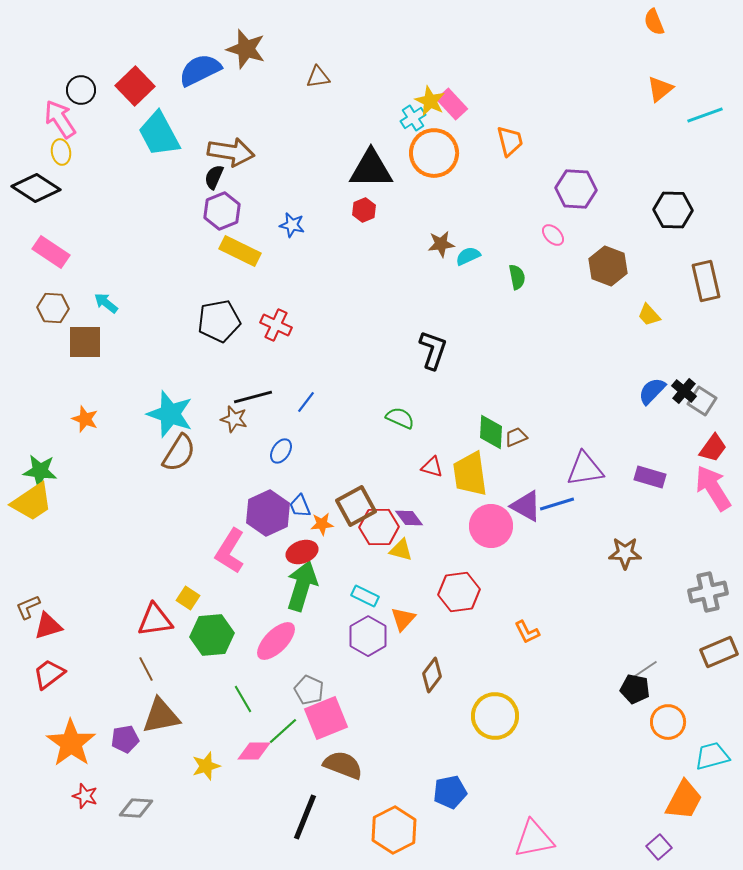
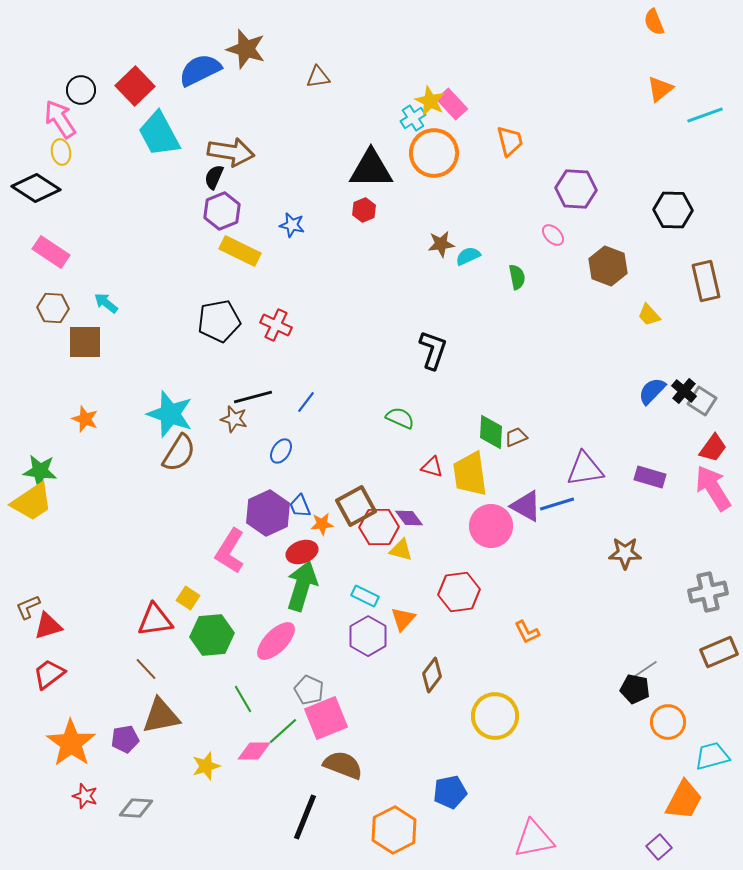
brown line at (146, 669): rotated 15 degrees counterclockwise
